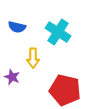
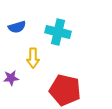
blue semicircle: rotated 30 degrees counterclockwise
cyan cross: rotated 20 degrees counterclockwise
purple star: moved 1 px left, 1 px down; rotated 28 degrees counterclockwise
